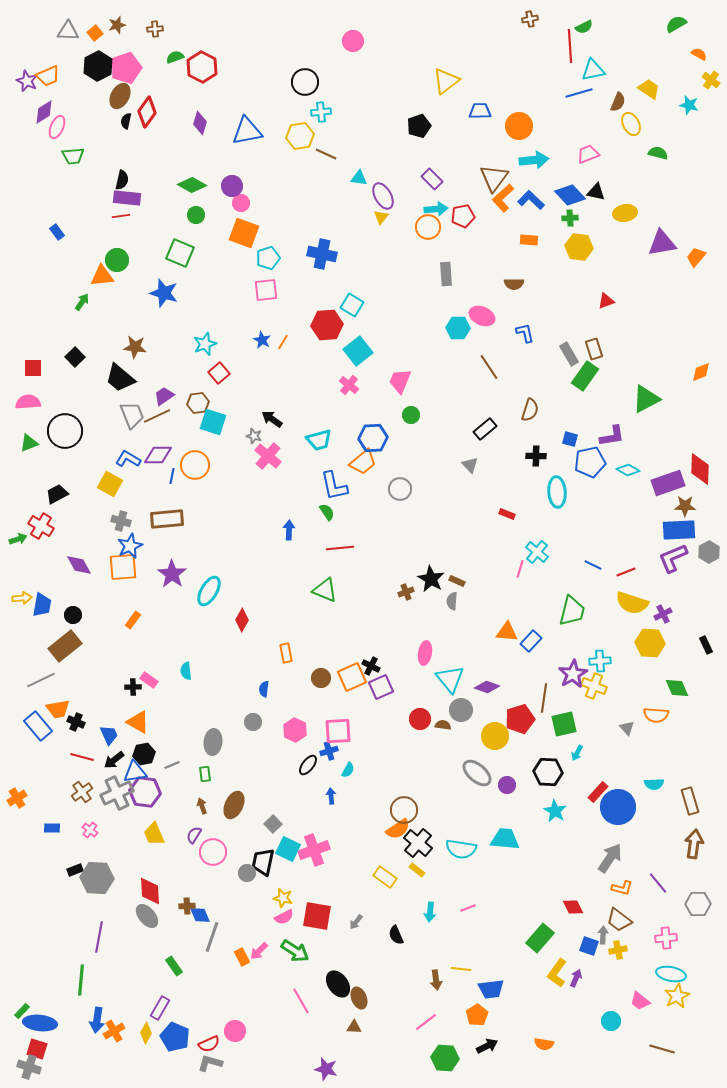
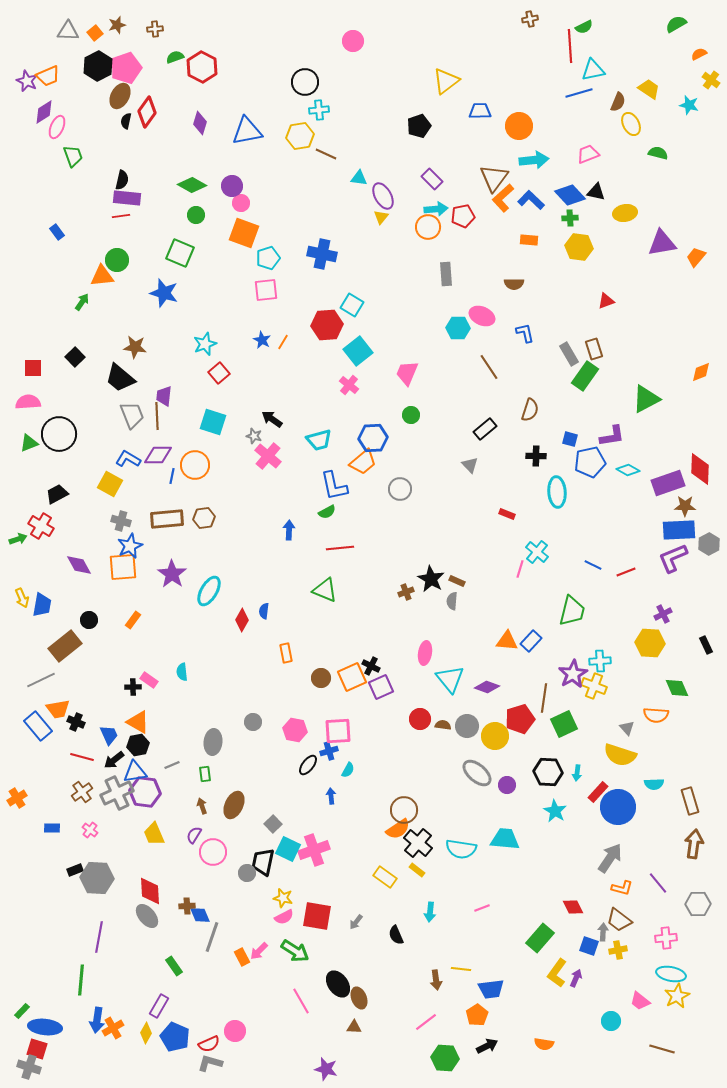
orange semicircle at (699, 54): rotated 56 degrees counterclockwise
cyan cross at (321, 112): moved 2 px left, 2 px up
green trapezoid at (73, 156): rotated 105 degrees counterclockwise
pink trapezoid at (400, 381): moved 7 px right, 8 px up
purple trapezoid at (164, 396): rotated 50 degrees counterclockwise
brown hexagon at (198, 403): moved 6 px right, 115 px down
brown line at (157, 416): rotated 68 degrees counterclockwise
black circle at (65, 431): moved 6 px left, 3 px down
green semicircle at (327, 512): rotated 96 degrees clockwise
gray hexagon at (709, 552): moved 8 px up
yellow arrow at (22, 598): rotated 72 degrees clockwise
yellow semicircle at (632, 603): moved 12 px left, 152 px down
black circle at (73, 615): moved 16 px right, 5 px down
orange triangle at (507, 632): moved 9 px down
cyan semicircle at (186, 671): moved 4 px left, 1 px down
blue semicircle at (264, 689): moved 78 px up
gray circle at (461, 710): moved 6 px right, 16 px down
green square at (564, 724): rotated 12 degrees counterclockwise
pink hexagon at (295, 730): rotated 15 degrees counterclockwise
cyan arrow at (577, 753): moved 20 px down; rotated 21 degrees counterclockwise
black hexagon at (144, 754): moved 6 px left, 9 px up
pink line at (468, 908): moved 14 px right
gray arrow at (603, 935): moved 3 px up
purple rectangle at (160, 1008): moved 1 px left, 2 px up
blue ellipse at (40, 1023): moved 5 px right, 4 px down
orange cross at (114, 1031): moved 1 px left, 3 px up
